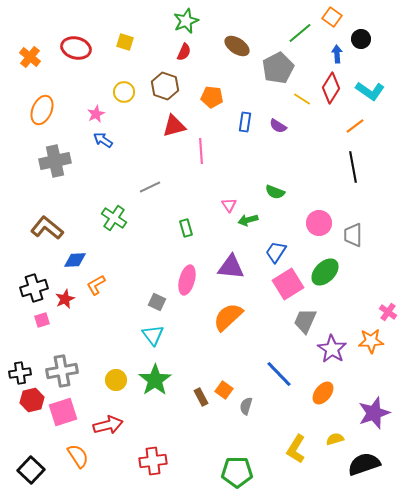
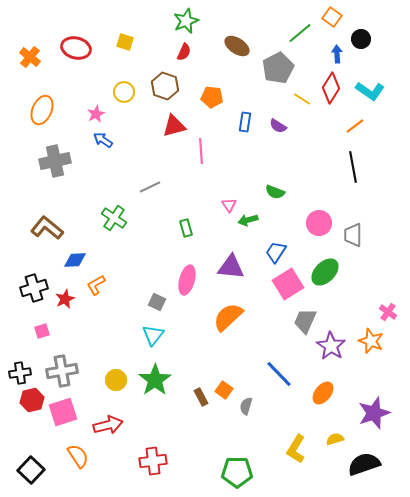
pink square at (42, 320): moved 11 px down
cyan triangle at (153, 335): rotated 15 degrees clockwise
orange star at (371, 341): rotated 25 degrees clockwise
purple star at (332, 349): moved 1 px left, 3 px up
